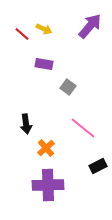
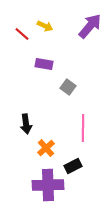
yellow arrow: moved 1 px right, 3 px up
pink line: rotated 52 degrees clockwise
black rectangle: moved 25 px left
